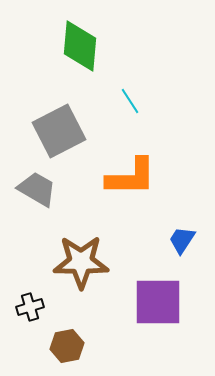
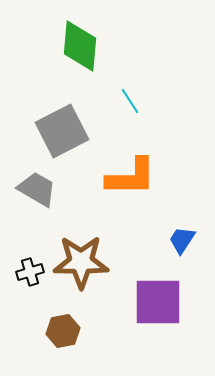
gray square: moved 3 px right
black cross: moved 35 px up
brown hexagon: moved 4 px left, 15 px up
